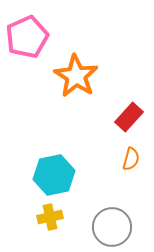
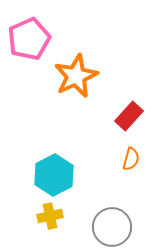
pink pentagon: moved 2 px right, 2 px down
orange star: rotated 15 degrees clockwise
red rectangle: moved 1 px up
cyan hexagon: rotated 15 degrees counterclockwise
yellow cross: moved 1 px up
